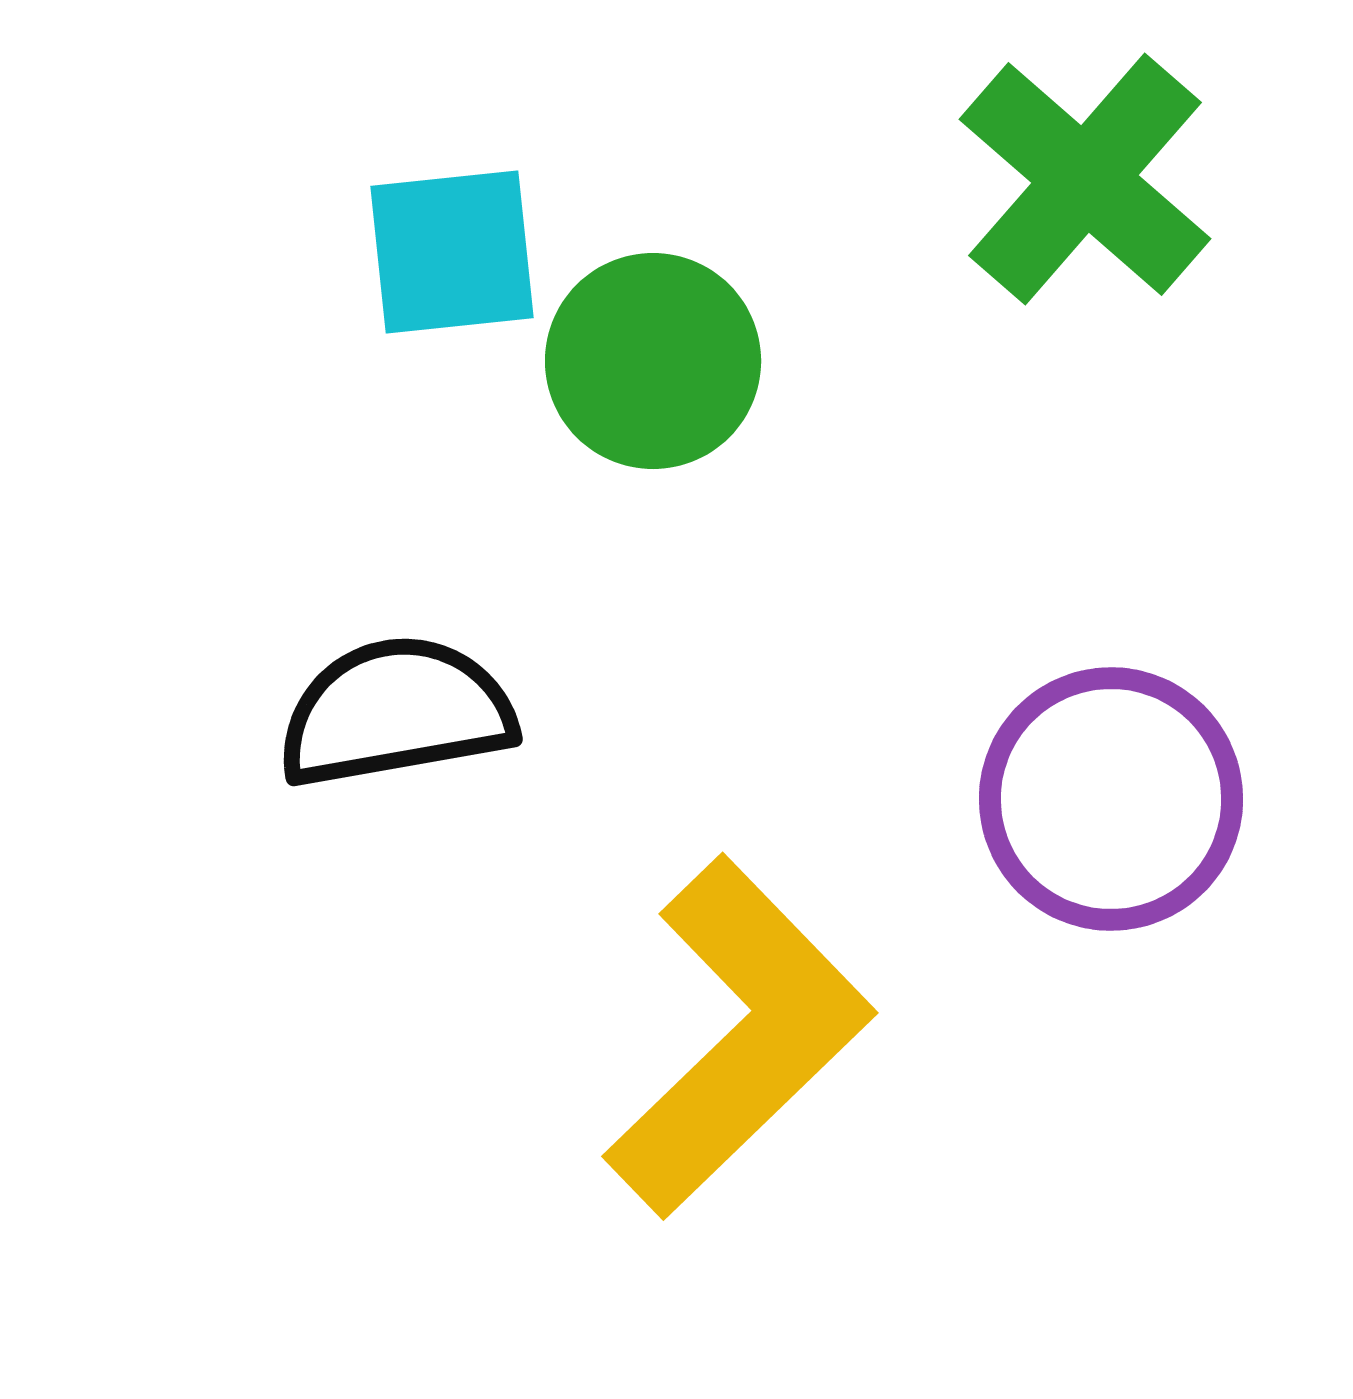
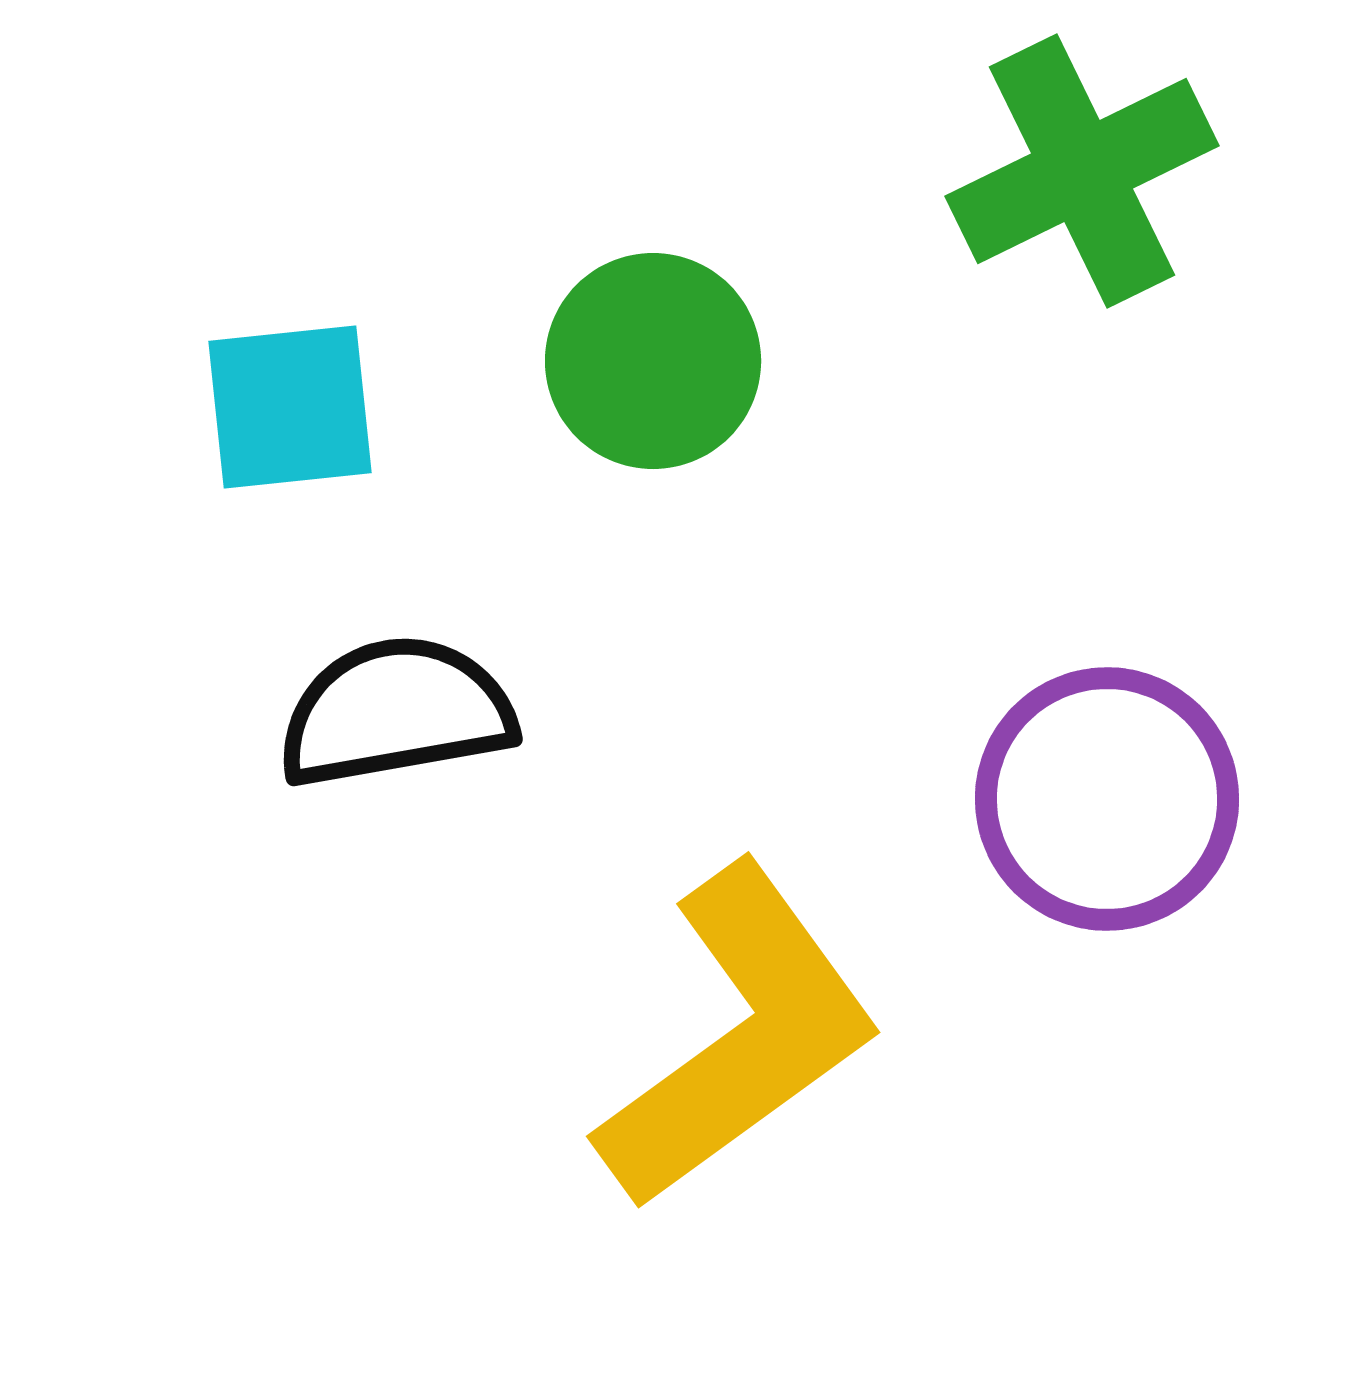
green cross: moved 3 px left, 8 px up; rotated 23 degrees clockwise
cyan square: moved 162 px left, 155 px down
purple circle: moved 4 px left
yellow L-shape: rotated 8 degrees clockwise
